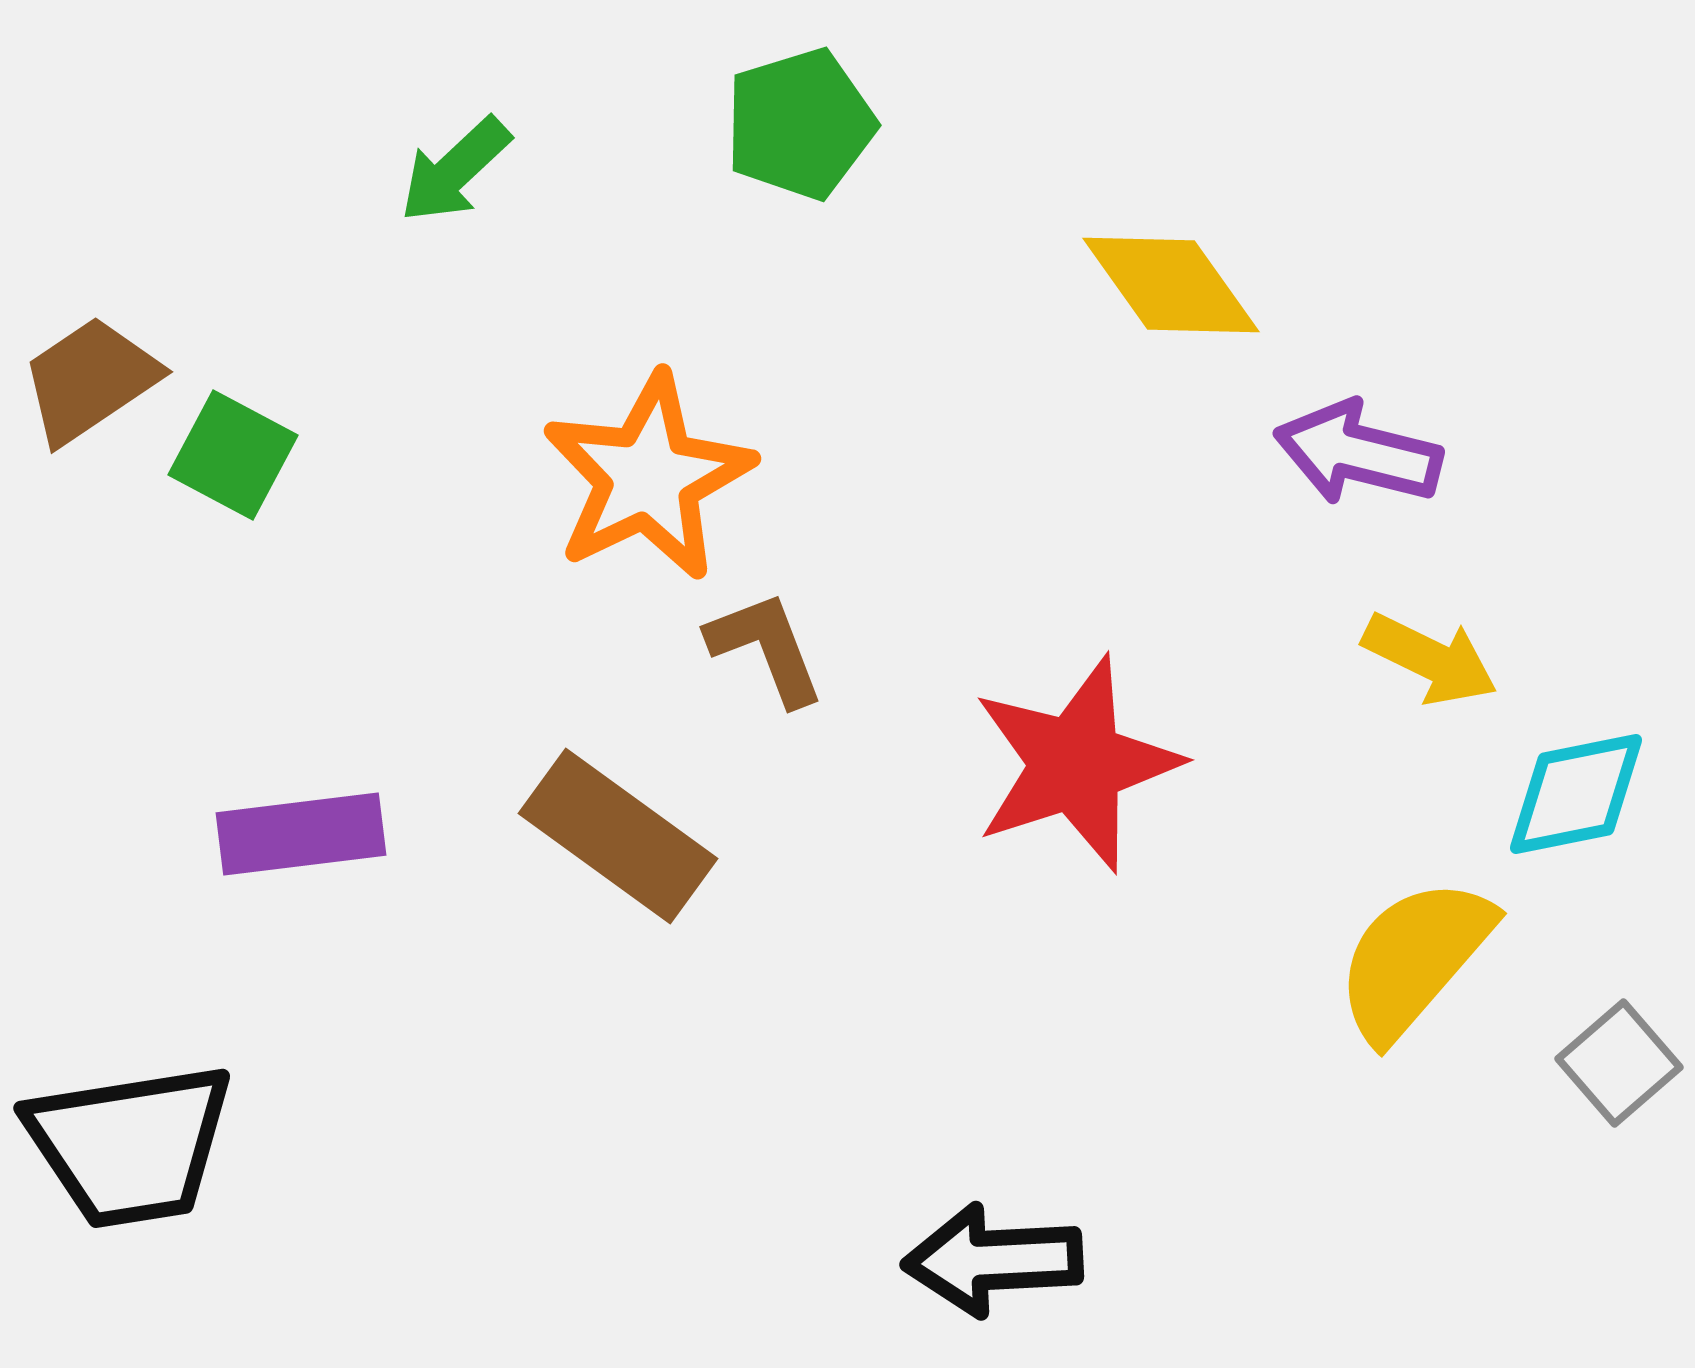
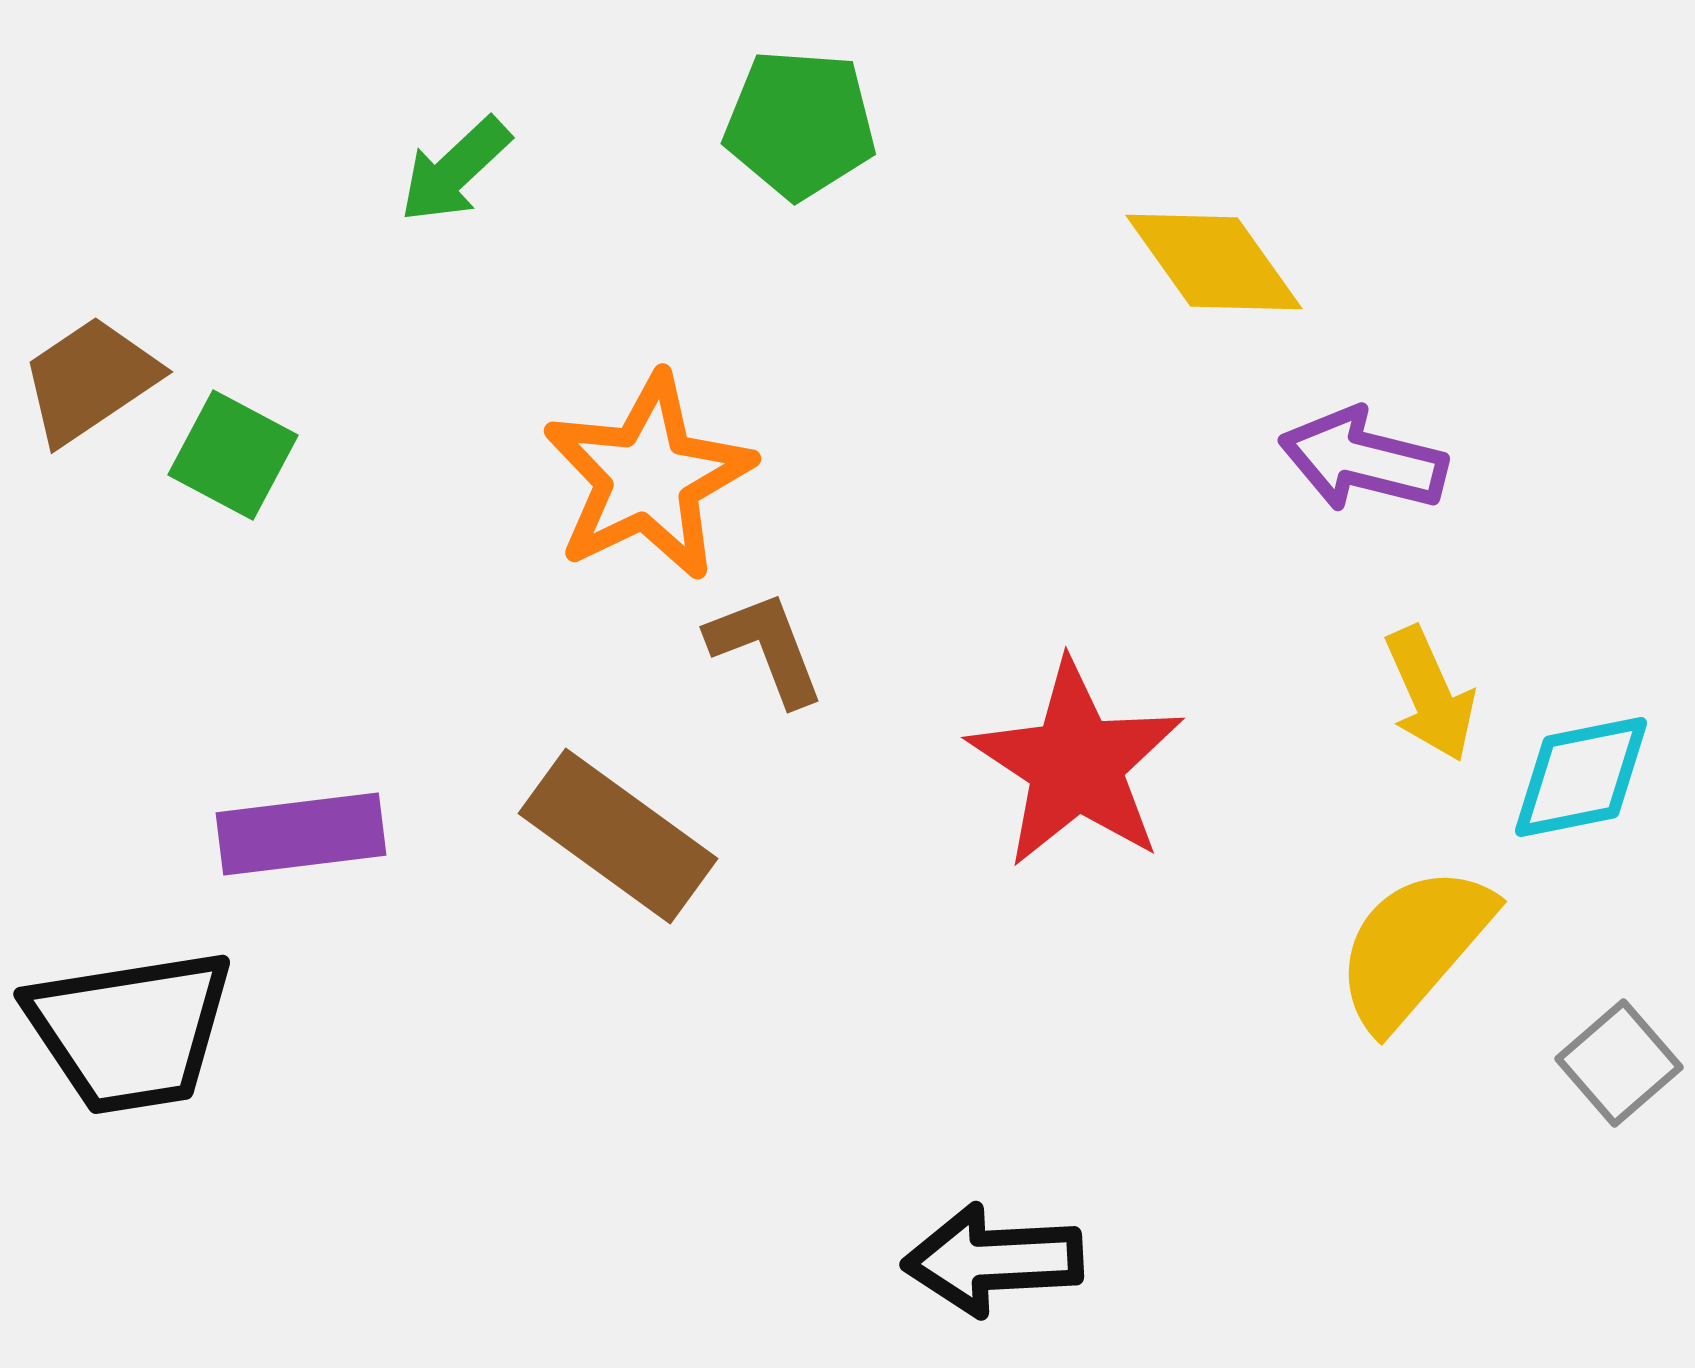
green pentagon: rotated 21 degrees clockwise
yellow diamond: moved 43 px right, 23 px up
purple arrow: moved 5 px right, 7 px down
yellow arrow: moved 35 px down; rotated 40 degrees clockwise
red star: rotated 21 degrees counterclockwise
cyan diamond: moved 5 px right, 17 px up
yellow semicircle: moved 12 px up
black trapezoid: moved 114 px up
